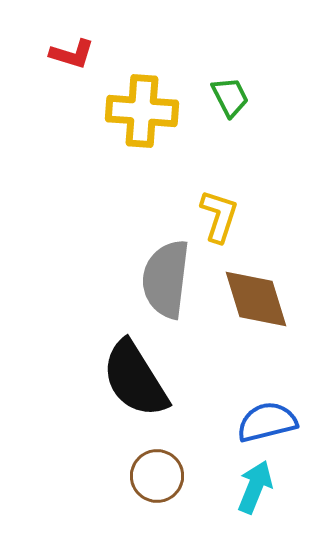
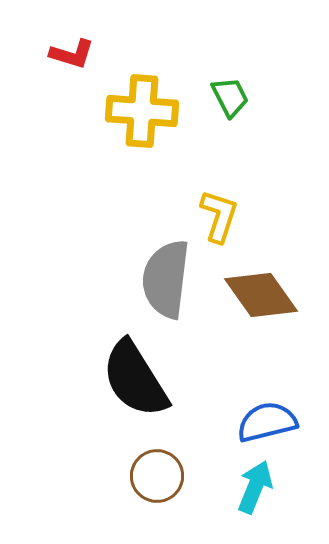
brown diamond: moved 5 px right, 4 px up; rotated 18 degrees counterclockwise
